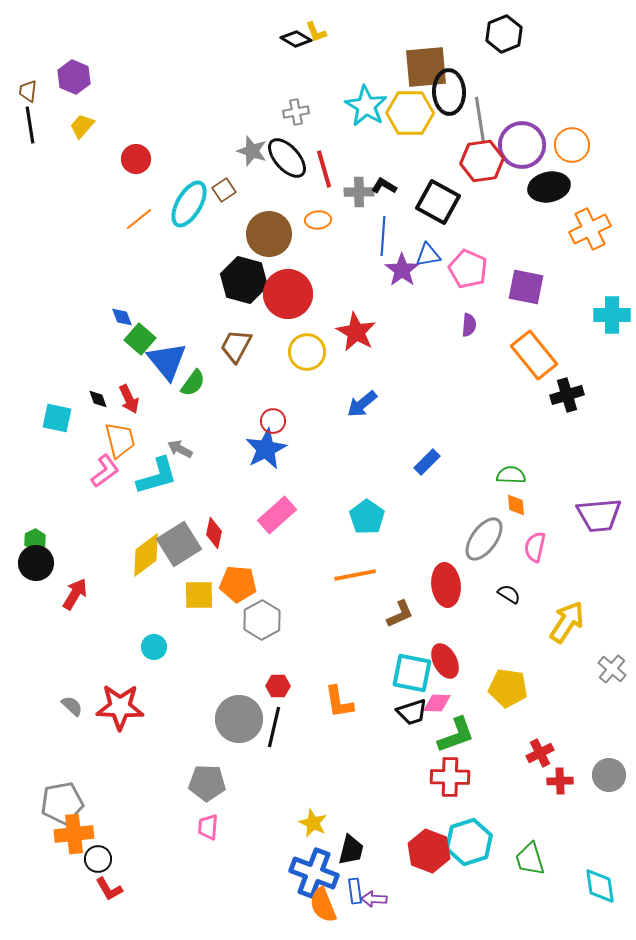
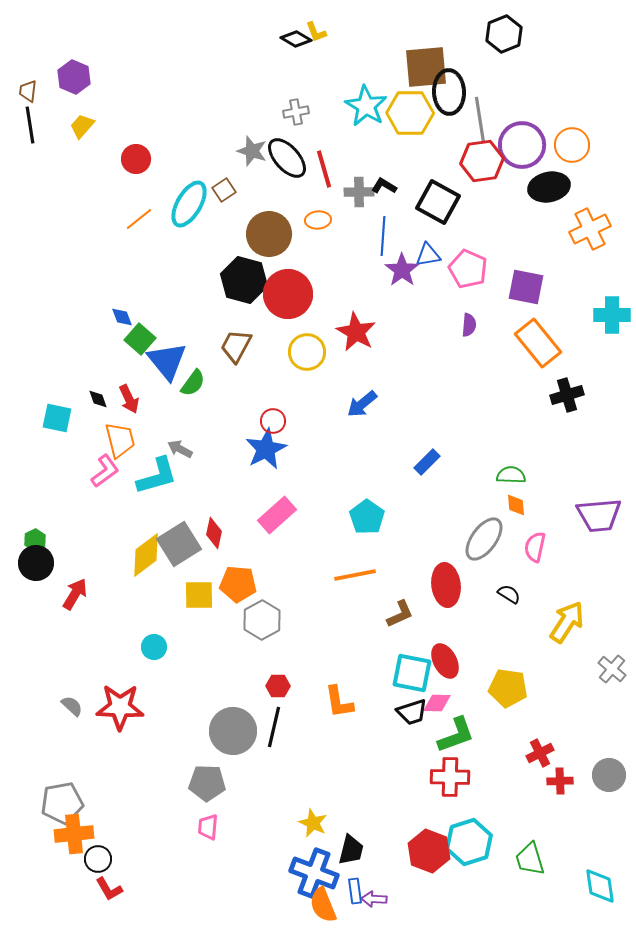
orange rectangle at (534, 355): moved 4 px right, 12 px up
gray circle at (239, 719): moved 6 px left, 12 px down
